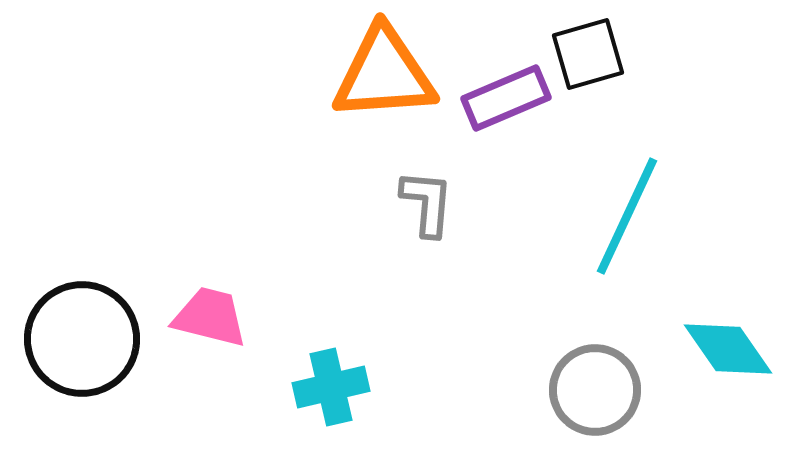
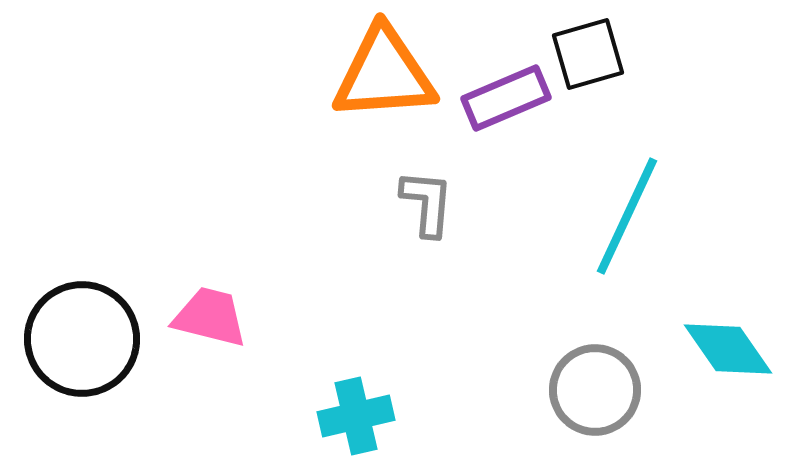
cyan cross: moved 25 px right, 29 px down
